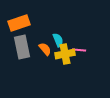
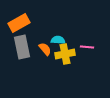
orange rectangle: rotated 10 degrees counterclockwise
cyan semicircle: rotated 64 degrees counterclockwise
pink line: moved 8 px right, 3 px up
